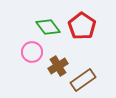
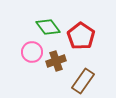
red pentagon: moved 1 px left, 10 px down
brown cross: moved 2 px left, 5 px up; rotated 12 degrees clockwise
brown rectangle: moved 1 px down; rotated 20 degrees counterclockwise
